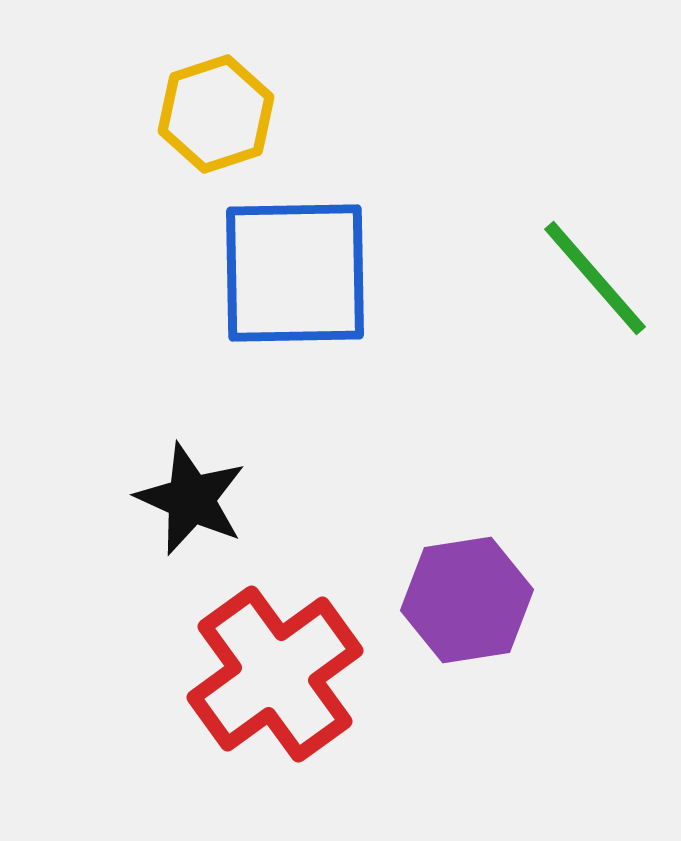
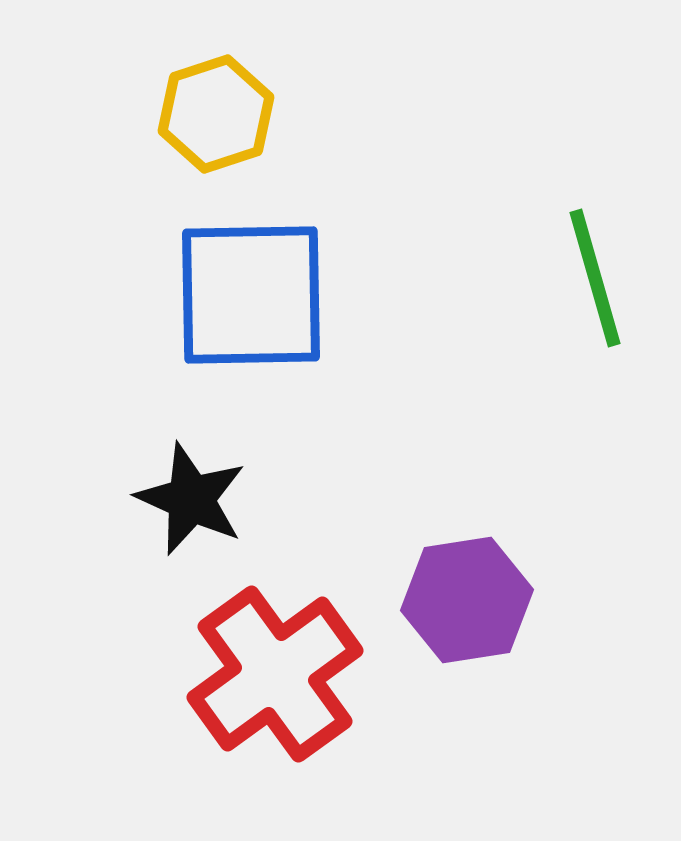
blue square: moved 44 px left, 22 px down
green line: rotated 25 degrees clockwise
